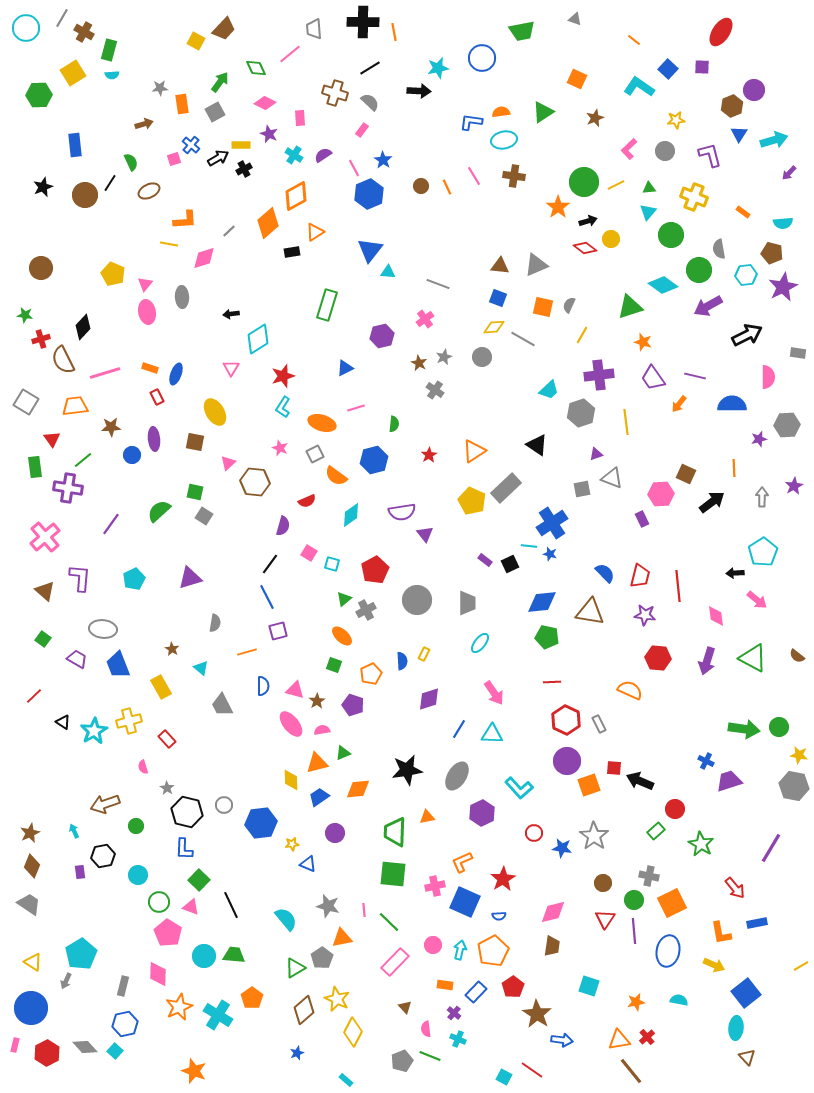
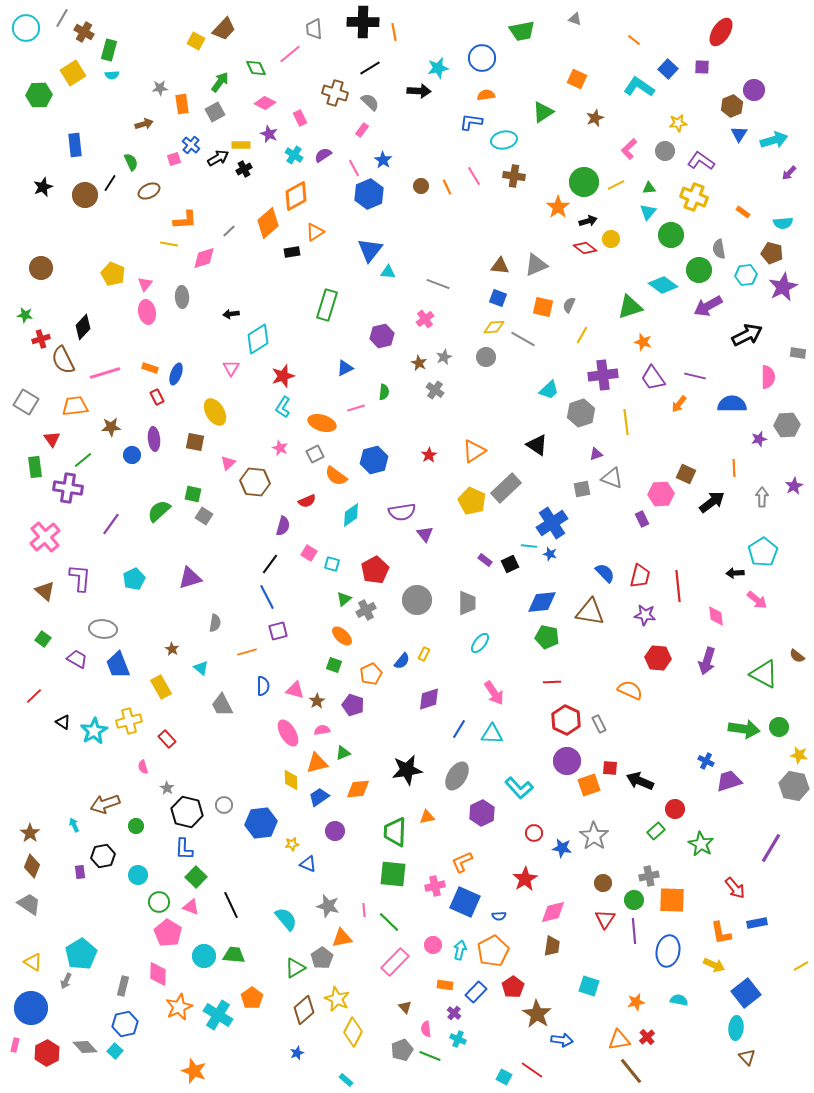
orange semicircle at (501, 112): moved 15 px left, 17 px up
pink rectangle at (300, 118): rotated 21 degrees counterclockwise
yellow star at (676, 120): moved 2 px right, 3 px down
purple L-shape at (710, 155): moved 9 px left, 6 px down; rotated 40 degrees counterclockwise
gray circle at (482, 357): moved 4 px right
purple cross at (599, 375): moved 4 px right
green semicircle at (394, 424): moved 10 px left, 32 px up
green square at (195, 492): moved 2 px left, 2 px down
green triangle at (753, 658): moved 11 px right, 16 px down
blue semicircle at (402, 661): rotated 42 degrees clockwise
pink ellipse at (291, 724): moved 3 px left, 9 px down; rotated 8 degrees clockwise
red square at (614, 768): moved 4 px left
cyan arrow at (74, 831): moved 6 px up
brown star at (30, 833): rotated 12 degrees counterclockwise
purple circle at (335, 833): moved 2 px up
gray cross at (649, 876): rotated 24 degrees counterclockwise
red star at (503, 879): moved 22 px right
green square at (199, 880): moved 3 px left, 3 px up
orange square at (672, 903): moved 3 px up; rotated 28 degrees clockwise
gray pentagon at (402, 1061): moved 11 px up
